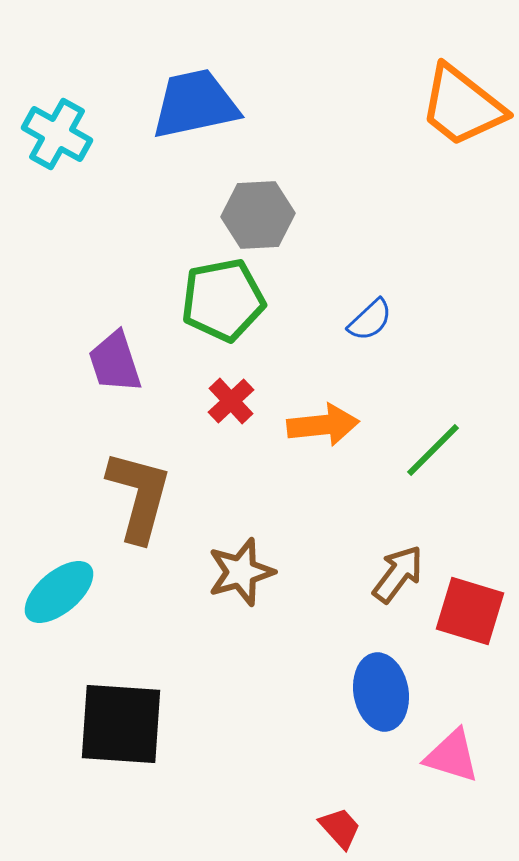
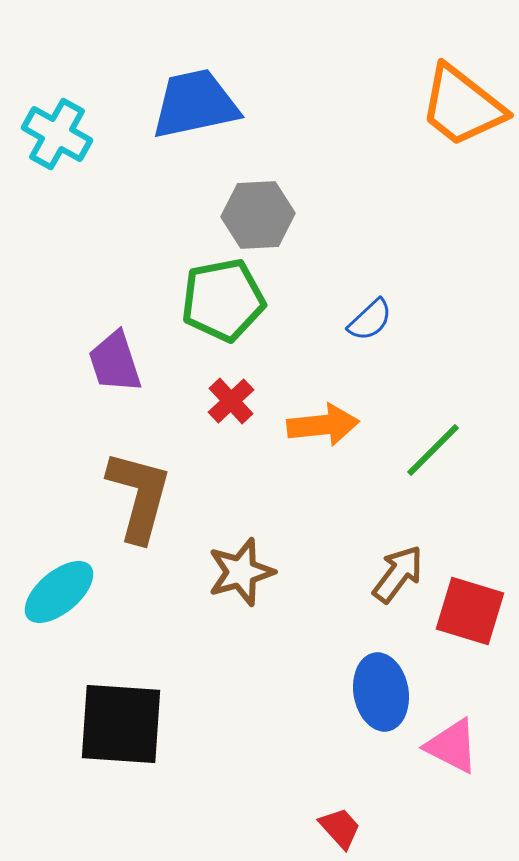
pink triangle: moved 10 px up; rotated 10 degrees clockwise
